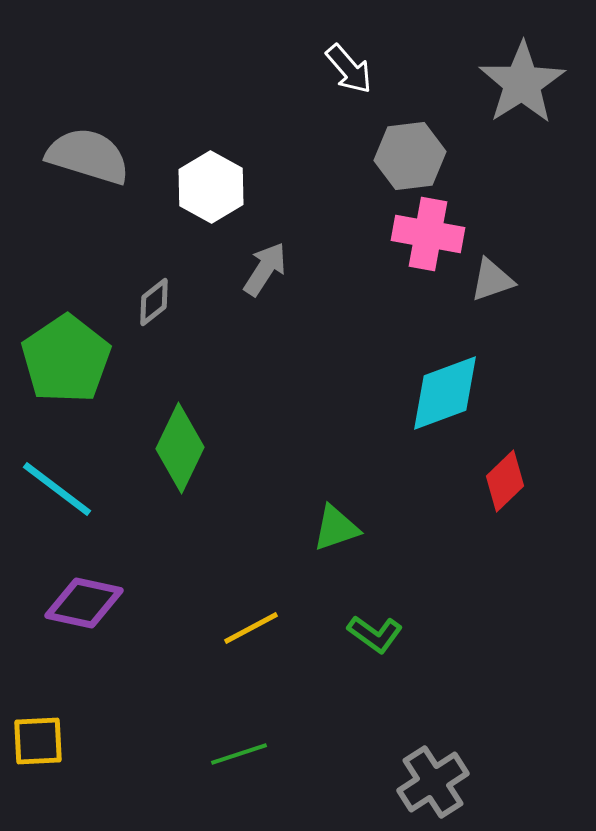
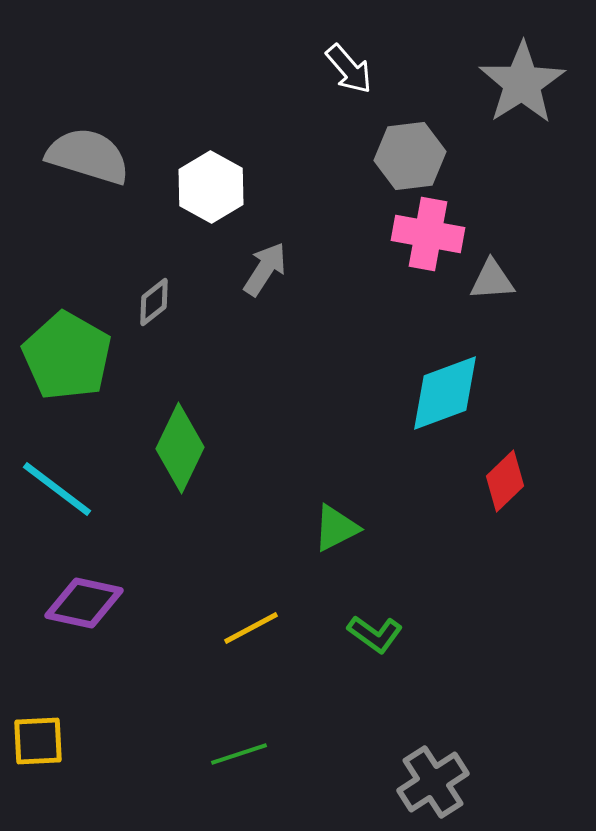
gray triangle: rotated 15 degrees clockwise
green pentagon: moved 1 px right, 3 px up; rotated 8 degrees counterclockwise
green triangle: rotated 8 degrees counterclockwise
